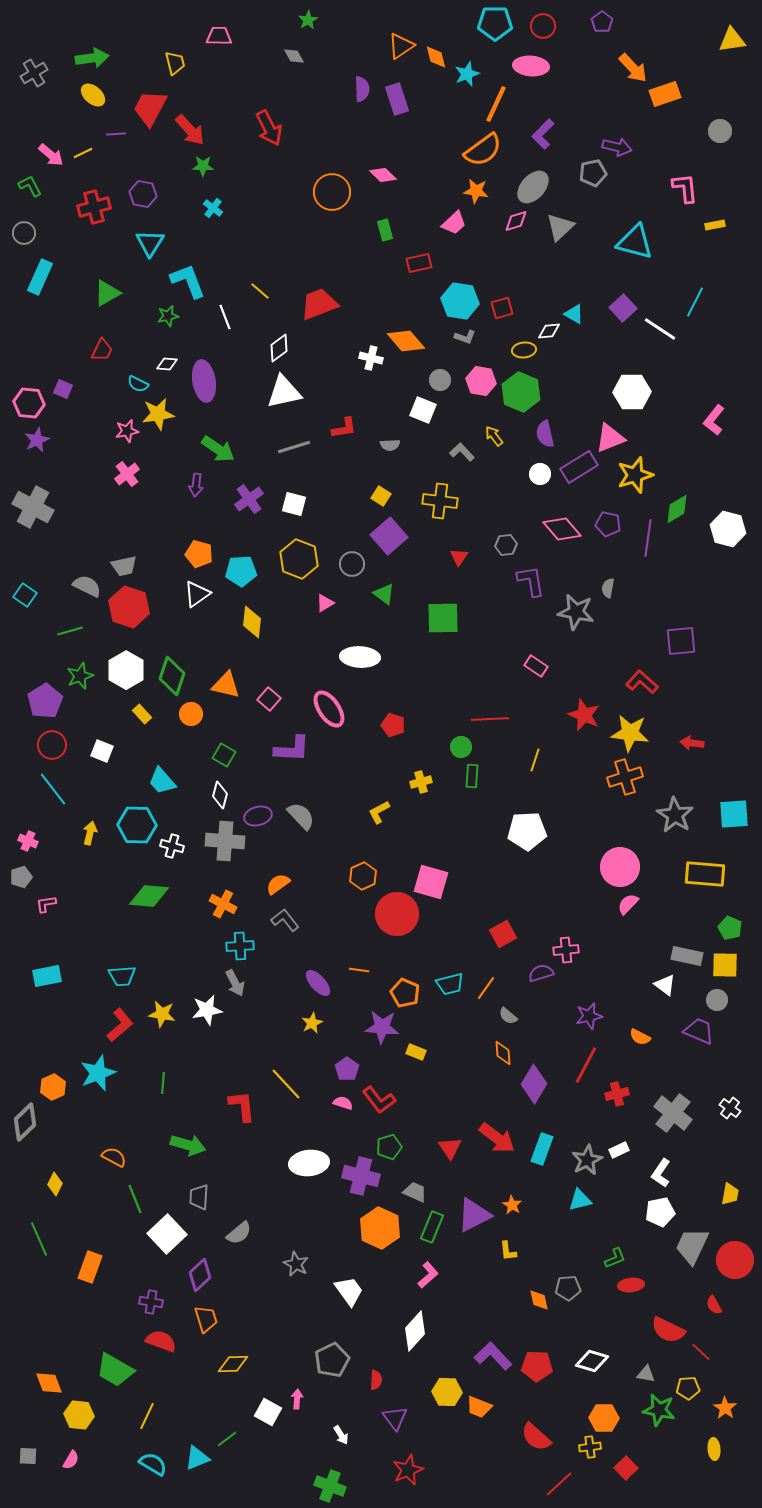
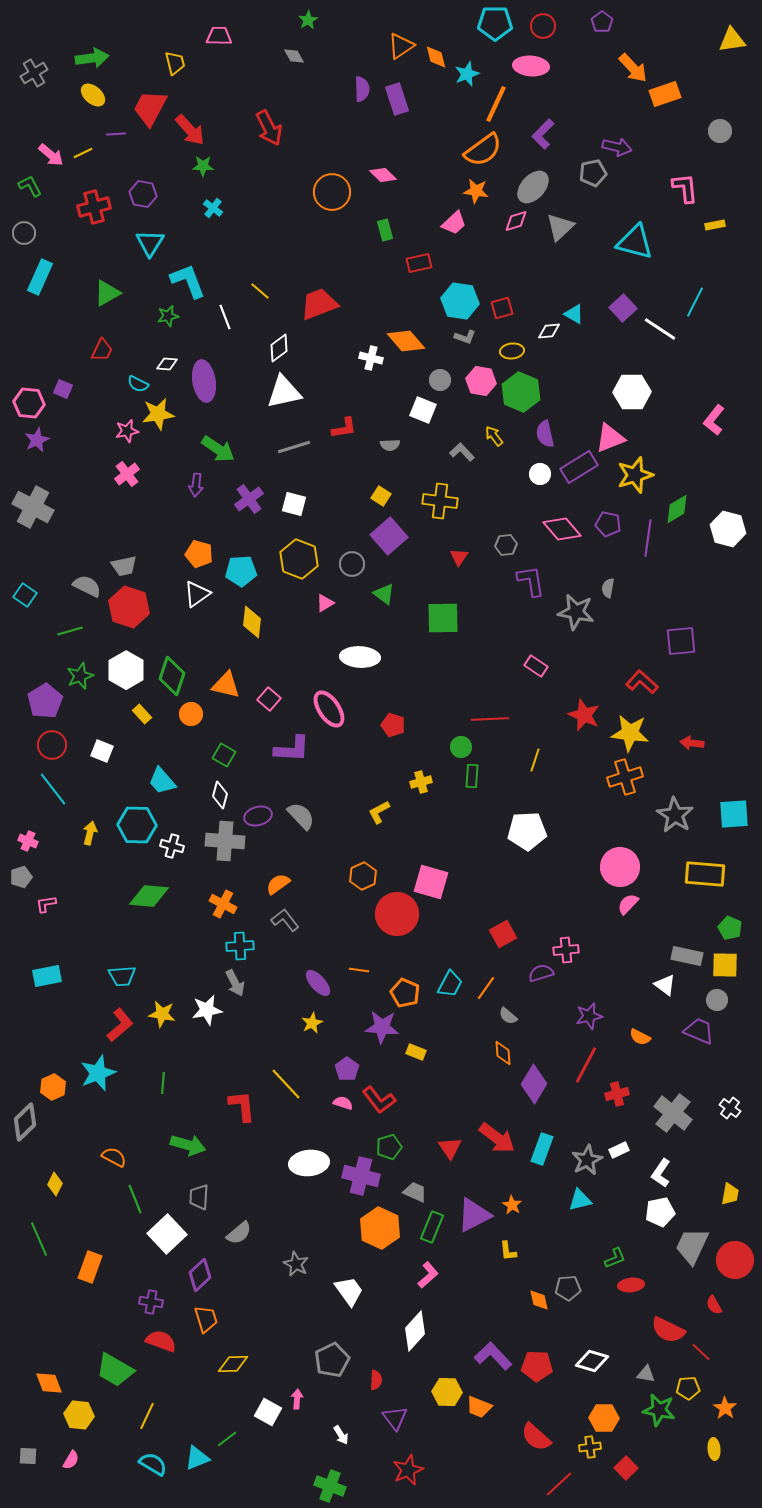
yellow ellipse at (524, 350): moved 12 px left, 1 px down
cyan trapezoid at (450, 984): rotated 48 degrees counterclockwise
